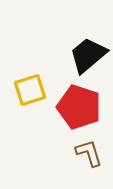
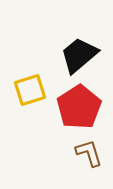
black trapezoid: moved 9 px left
red pentagon: rotated 21 degrees clockwise
